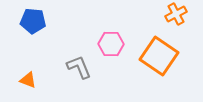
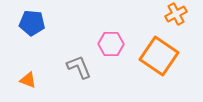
blue pentagon: moved 1 px left, 2 px down
